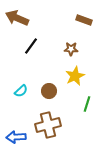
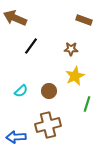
brown arrow: moved 2 px left
